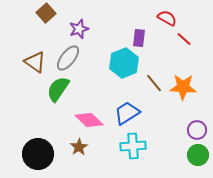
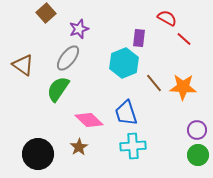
brown triangle: moved 12 px left, 3 px down
blue trapezoid: moved 1 px left; rotated 76 degrees counterclockwise
